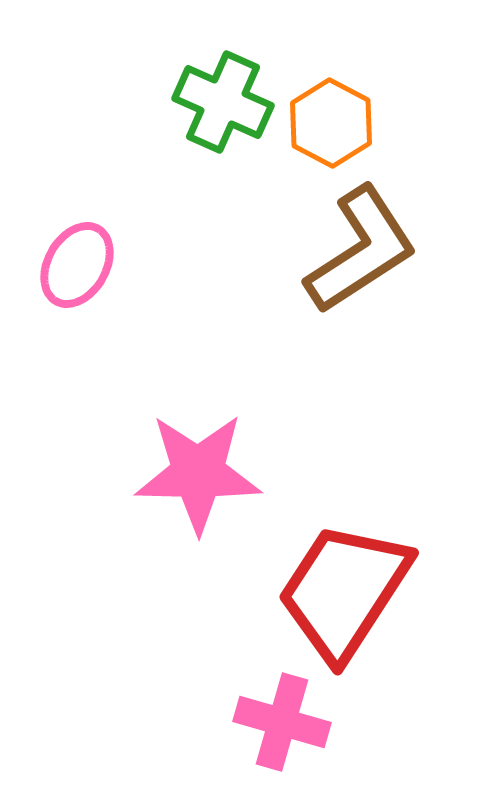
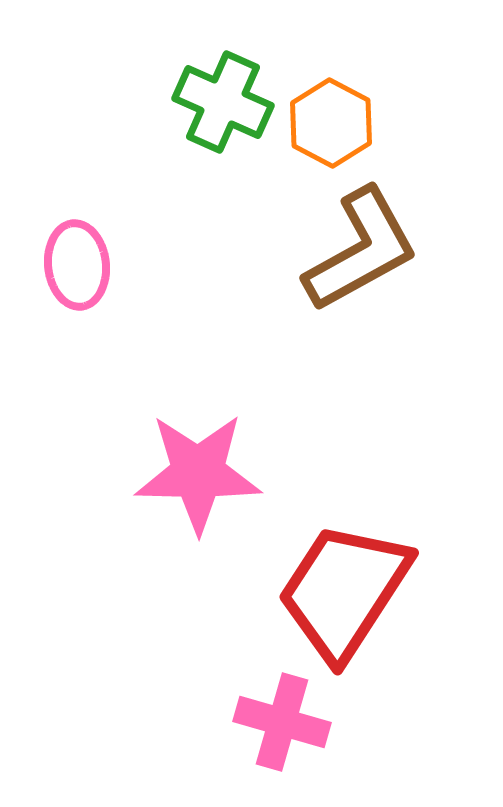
brown L-shape: rotated 4 degrees clockwise
pink ellipse: rotated 36 degrees counterclockwise
